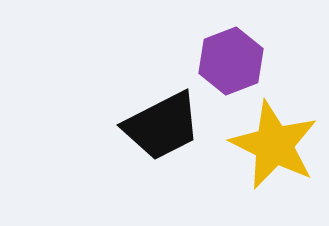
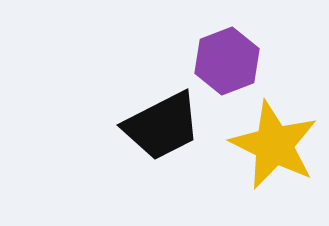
purple hexagon: moved 4 px left
